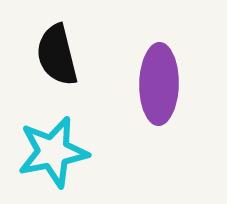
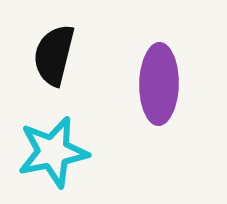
black semicircle: moved 3 px left; rotated 28 degrees clockwise
